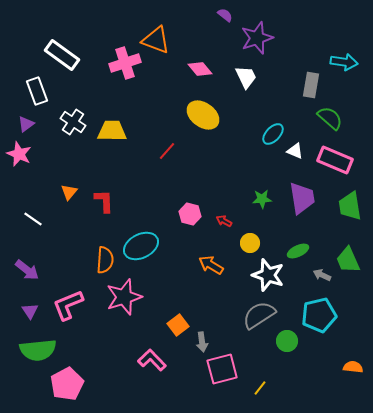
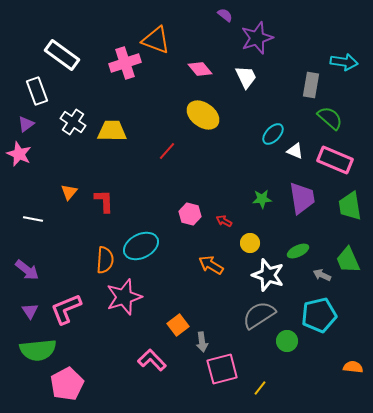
white line at (33, 219): rotated 24 degrees counterclockwise
pink L-shape at (68, 305): moved 2 px left, 4 px down
